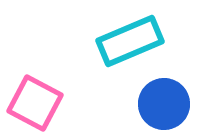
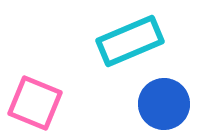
pink square: rotated 6 degrees counterclockwise
